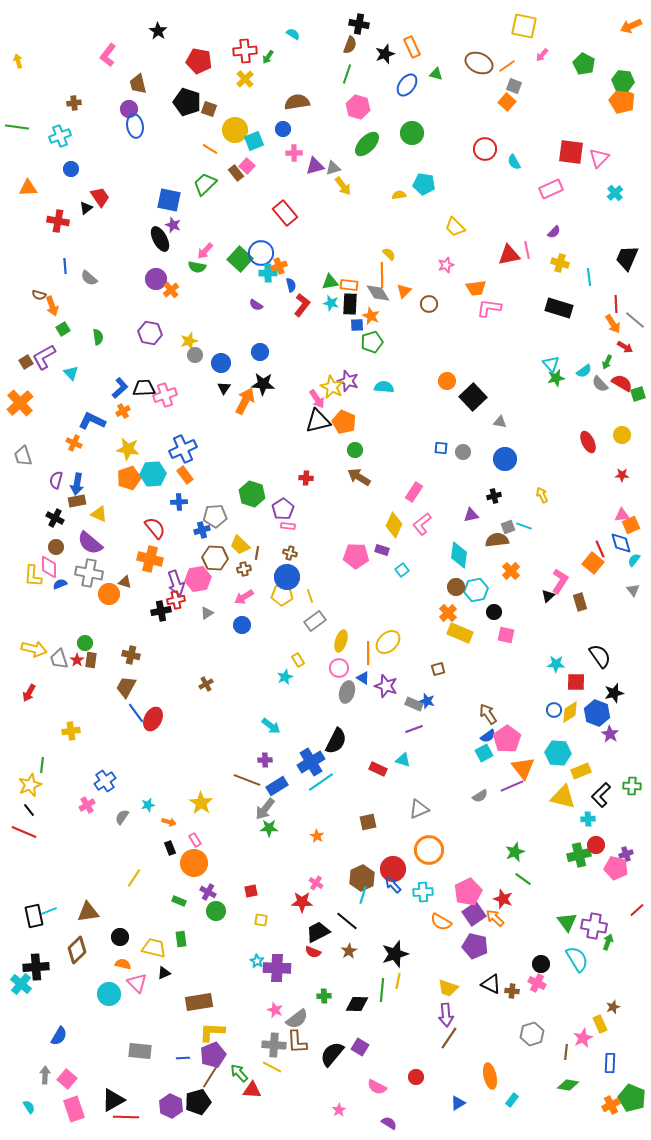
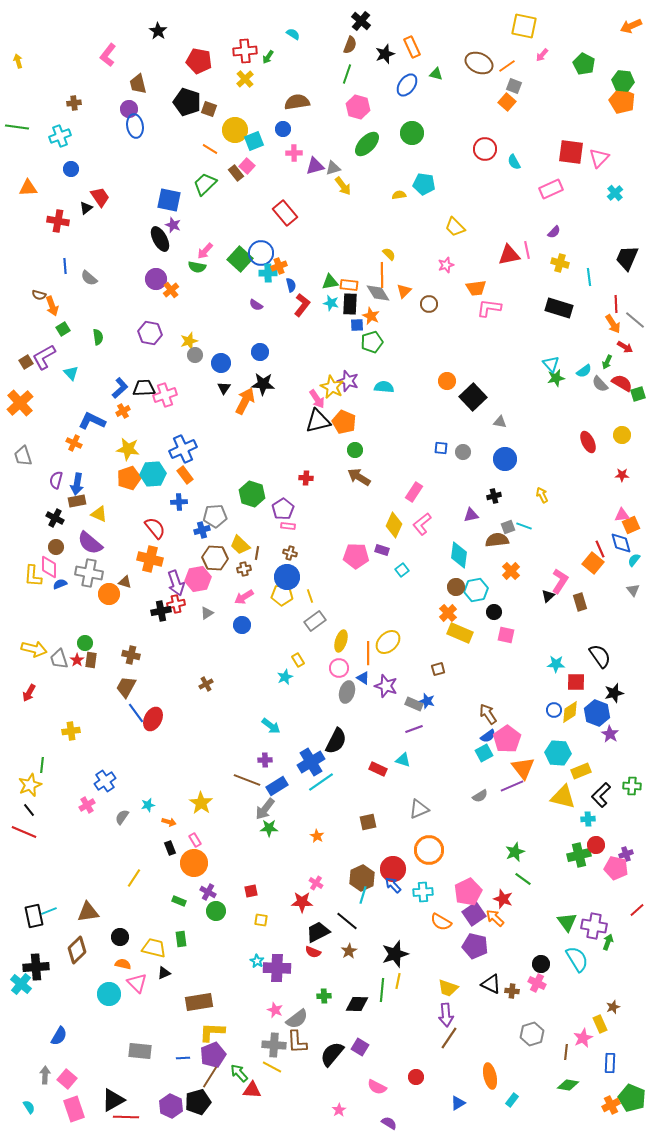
black cross at (359, 24): moved 2 px right, 3 px up; rotated 30 degrees clockwise
red cross at (176, 600): moved 4 px down
